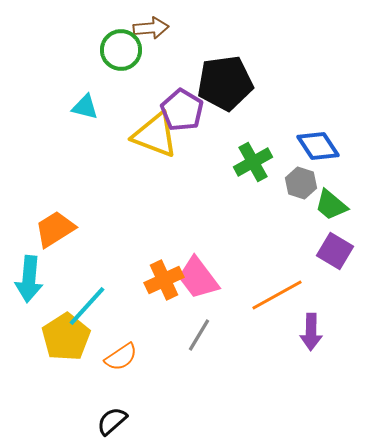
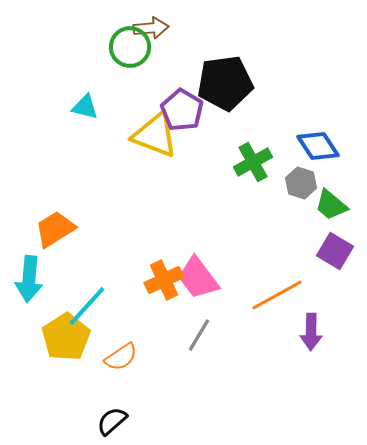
green circle: moved 9 px right, 3 px up
